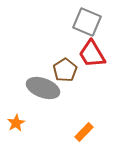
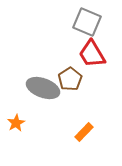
brown pentagon: moved 5 px right, 9 px down
